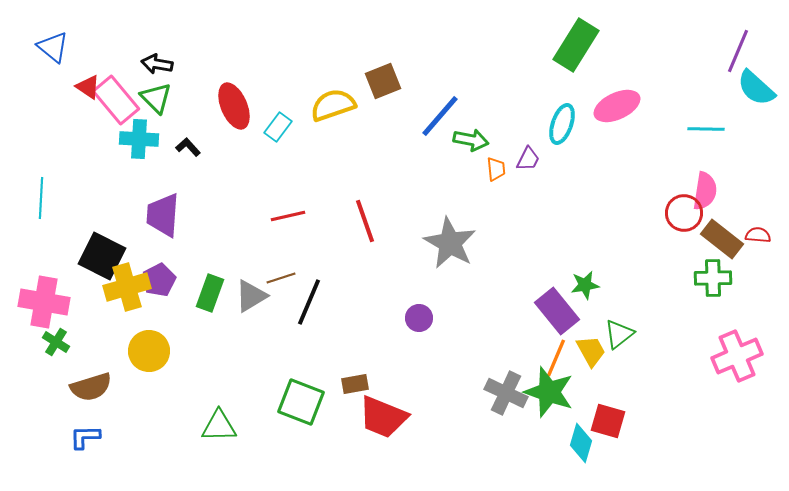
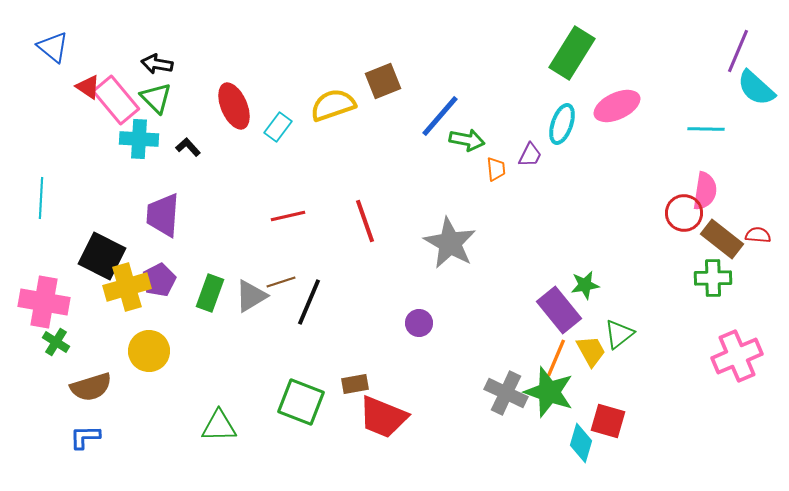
green rectangle at (576, 45): moved 4 px left, 8 px down
green arrow at (471, 140): moved 4 px left
purple trapezoid at (528, 159): moved 2 px right, 4 px up
brown line at (281, 278): moved 4 px down
purple rectangle at (557, 311): moved 2 px right, 1 px up
purple circle at (419, 318): moved 5 px down
